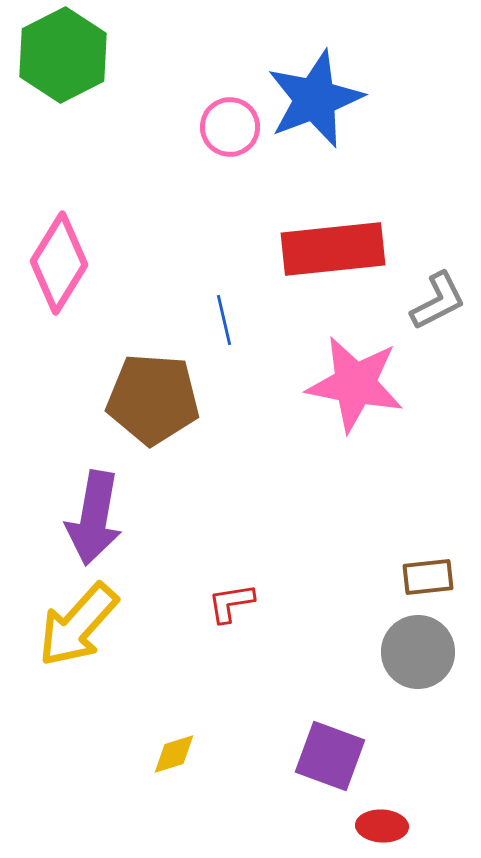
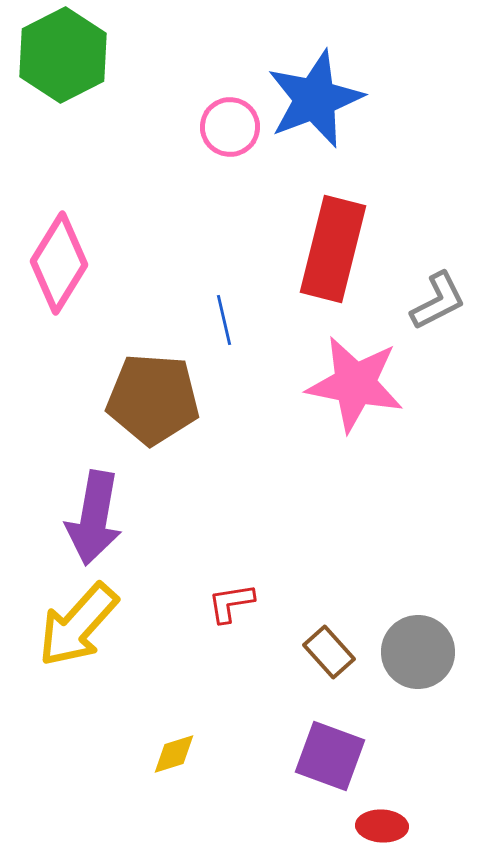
red rectangle: rotated 70 degrees counterclockwise
brown rectangle: moved 99 px left, 75 px down; rotated 54 degrees clockwise
